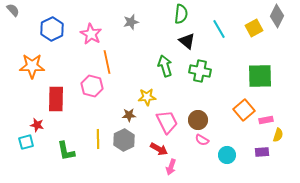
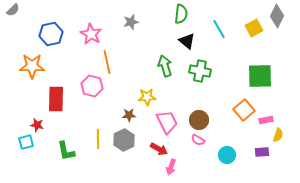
gray semicircle: rotated 88 degrees clockwise
blue hexagon: moved 1 px left, 5 px down; rotated 15 degrees clockwise
brown circle: moved 1 px right
pink semicircle: moved 4 px left
